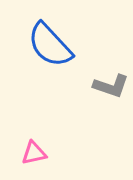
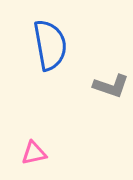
blue semicircle: rotated 147 degrees counterclockwise
